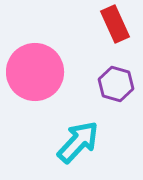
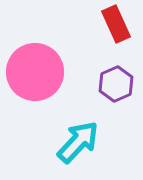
red rectangle: moved 1 px right
purple hexagon: rotated 20 degrees clockwise
